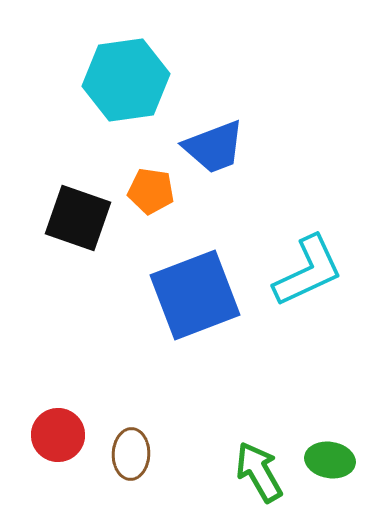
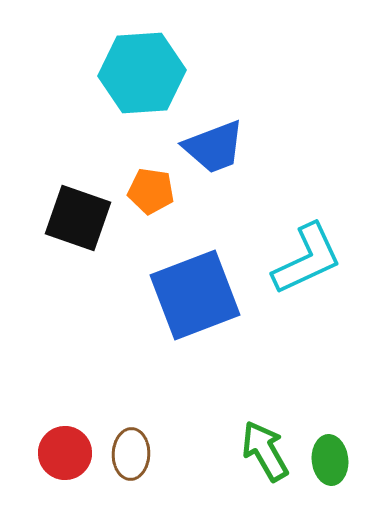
cyan hexagon: moved 16 px right, 7 px up; rotated 4 degrees clockwise
cyan L-shape: moved 1 px left, 12 px up
red circle: moved 7 px right, 18 px down
green ellipse: rotated 75 degrees clockwise
green arrow: moved 6 px right, 21 px up
